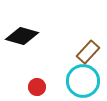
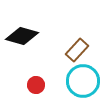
brown rectangle: moved 11 px left, 2 px up
red circle: moved 1 px left, 2 px up
